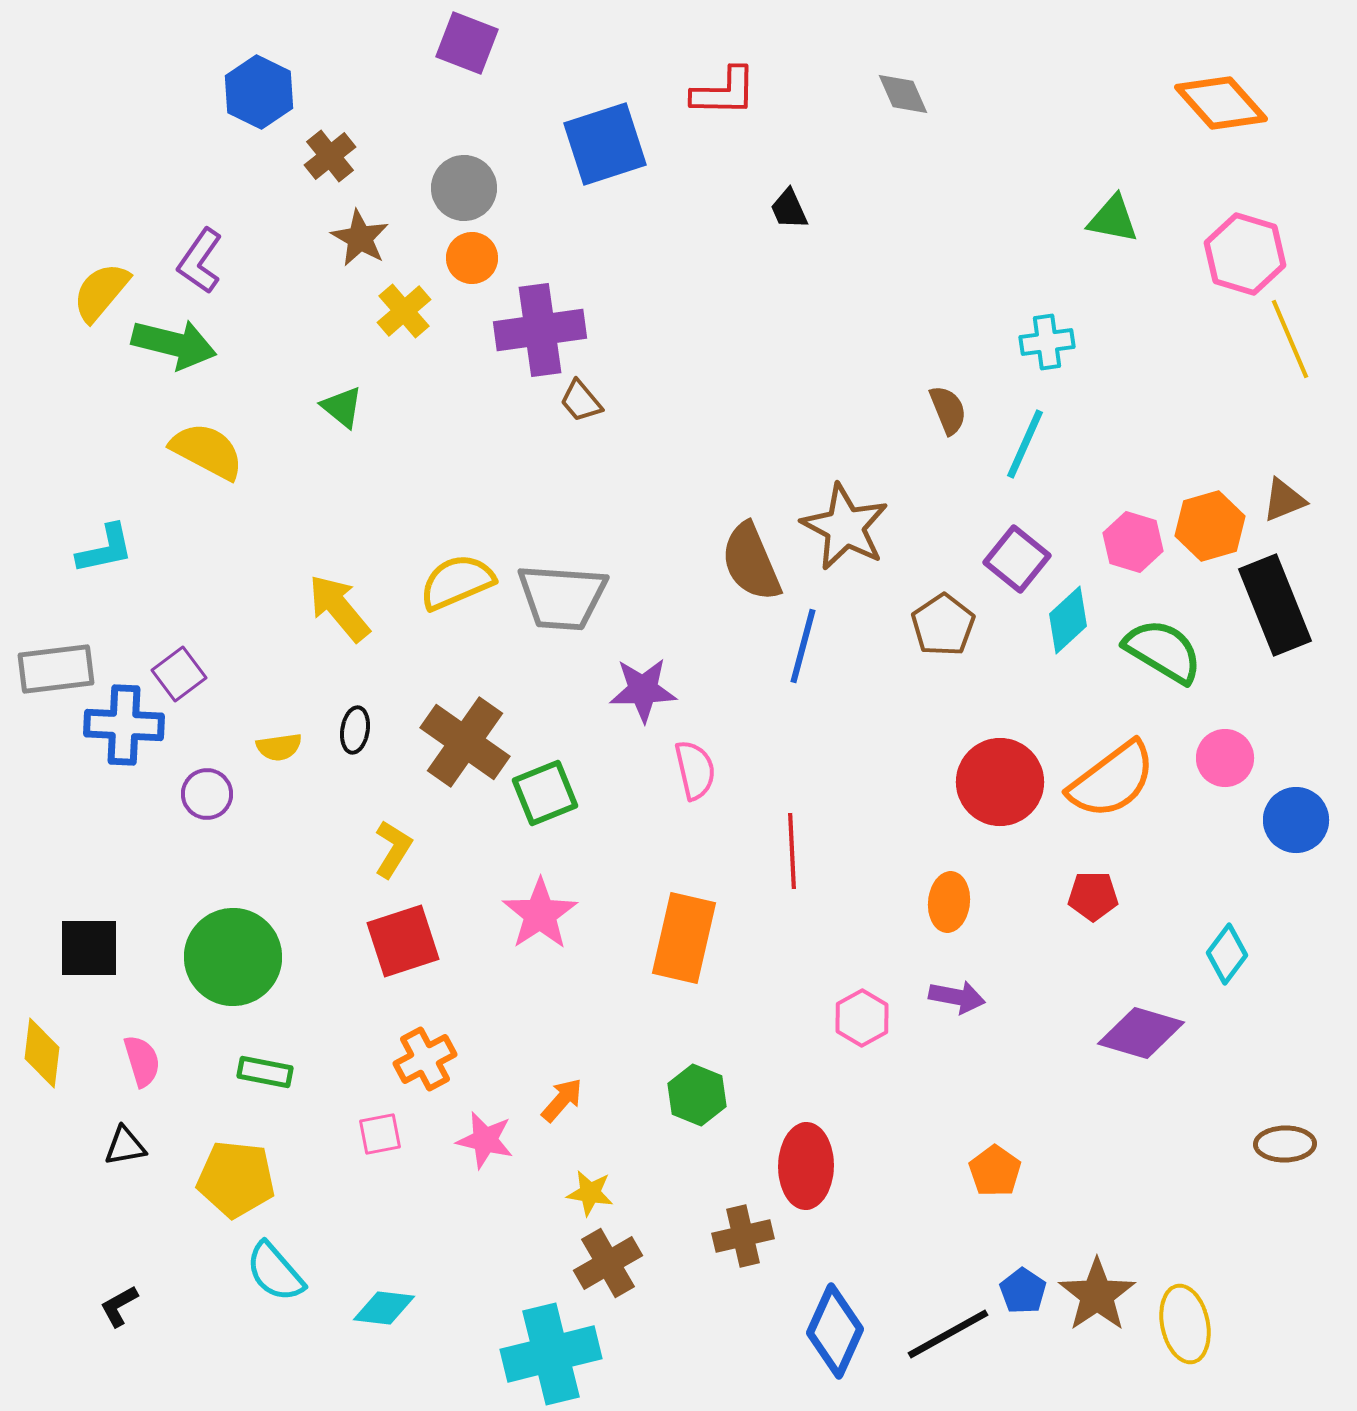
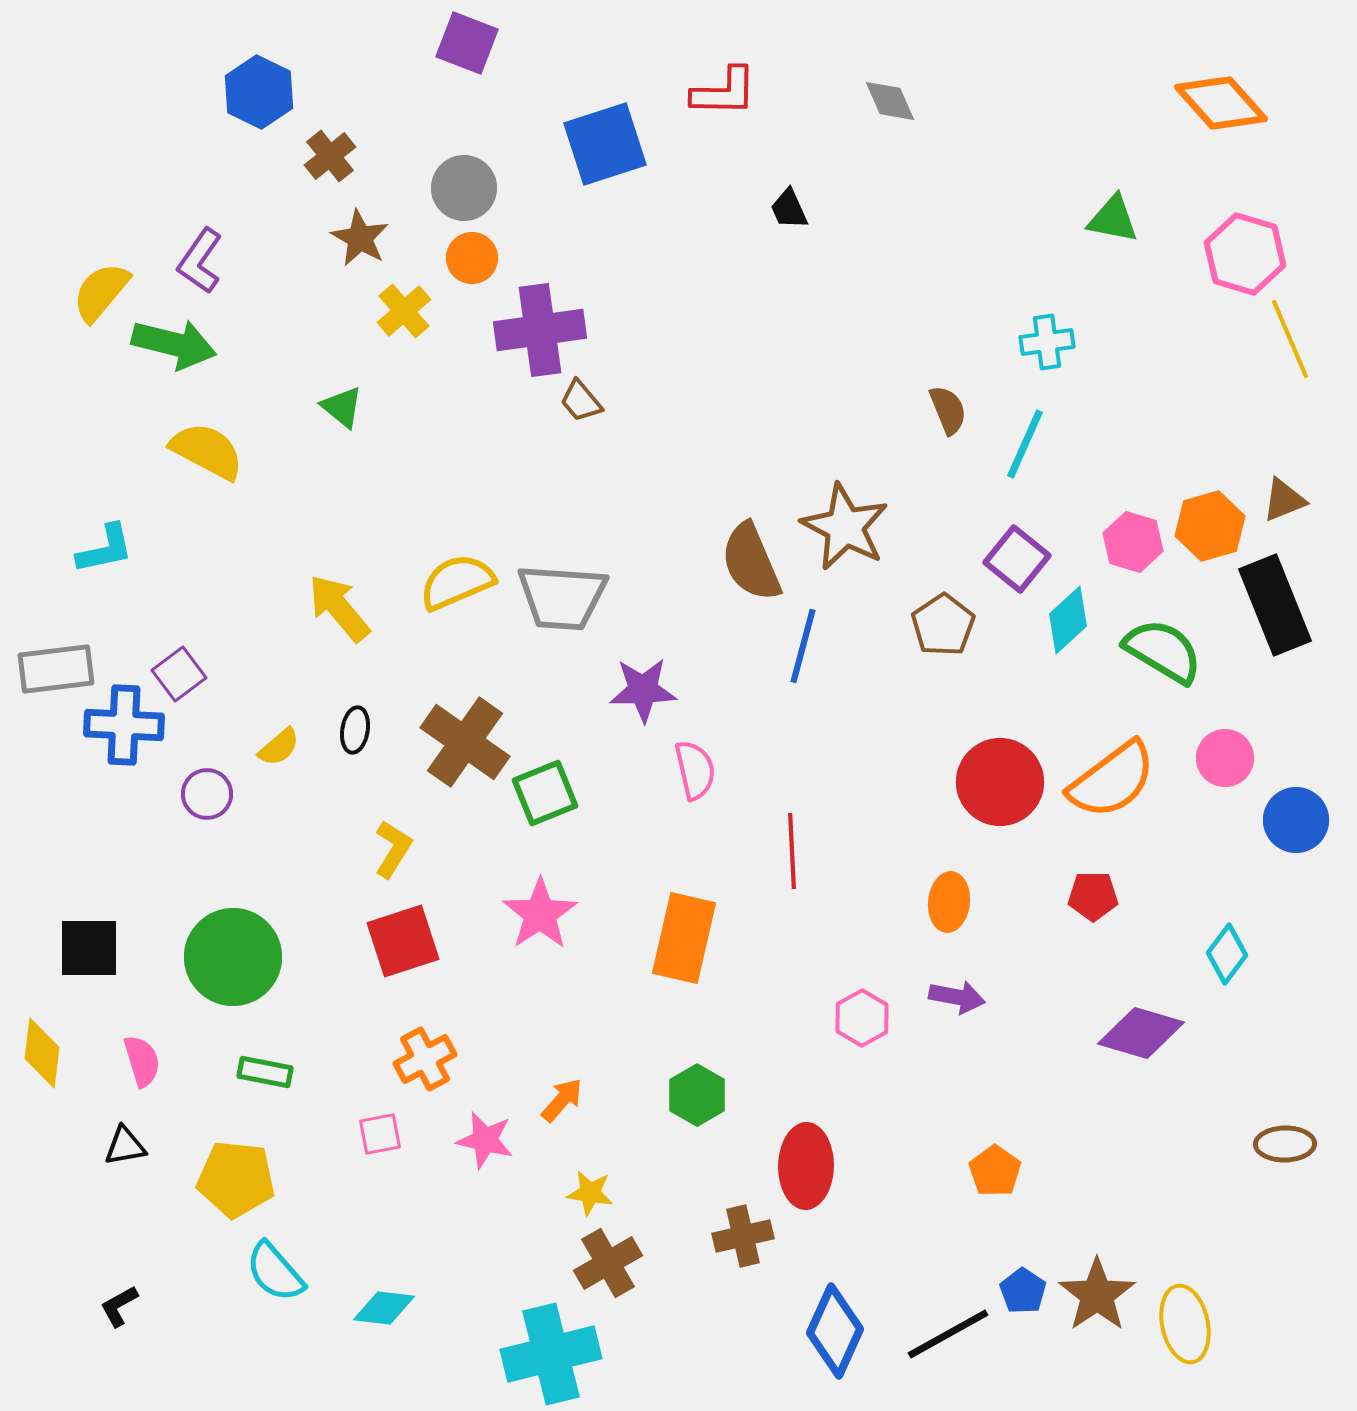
gray diamond at (903, 94): moved 13 px left, 7 px down
yellow semicircle at (279, 747): rotated 33 degrees counterclockwise
green hexagon at (697, 1095): rotated 8 degrees clockwise
